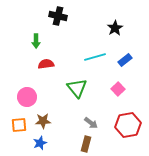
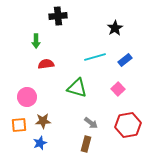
black cross: rotated 18 degrees counterclockwise
green triangle: rotated 35 degrees counterclockwise
